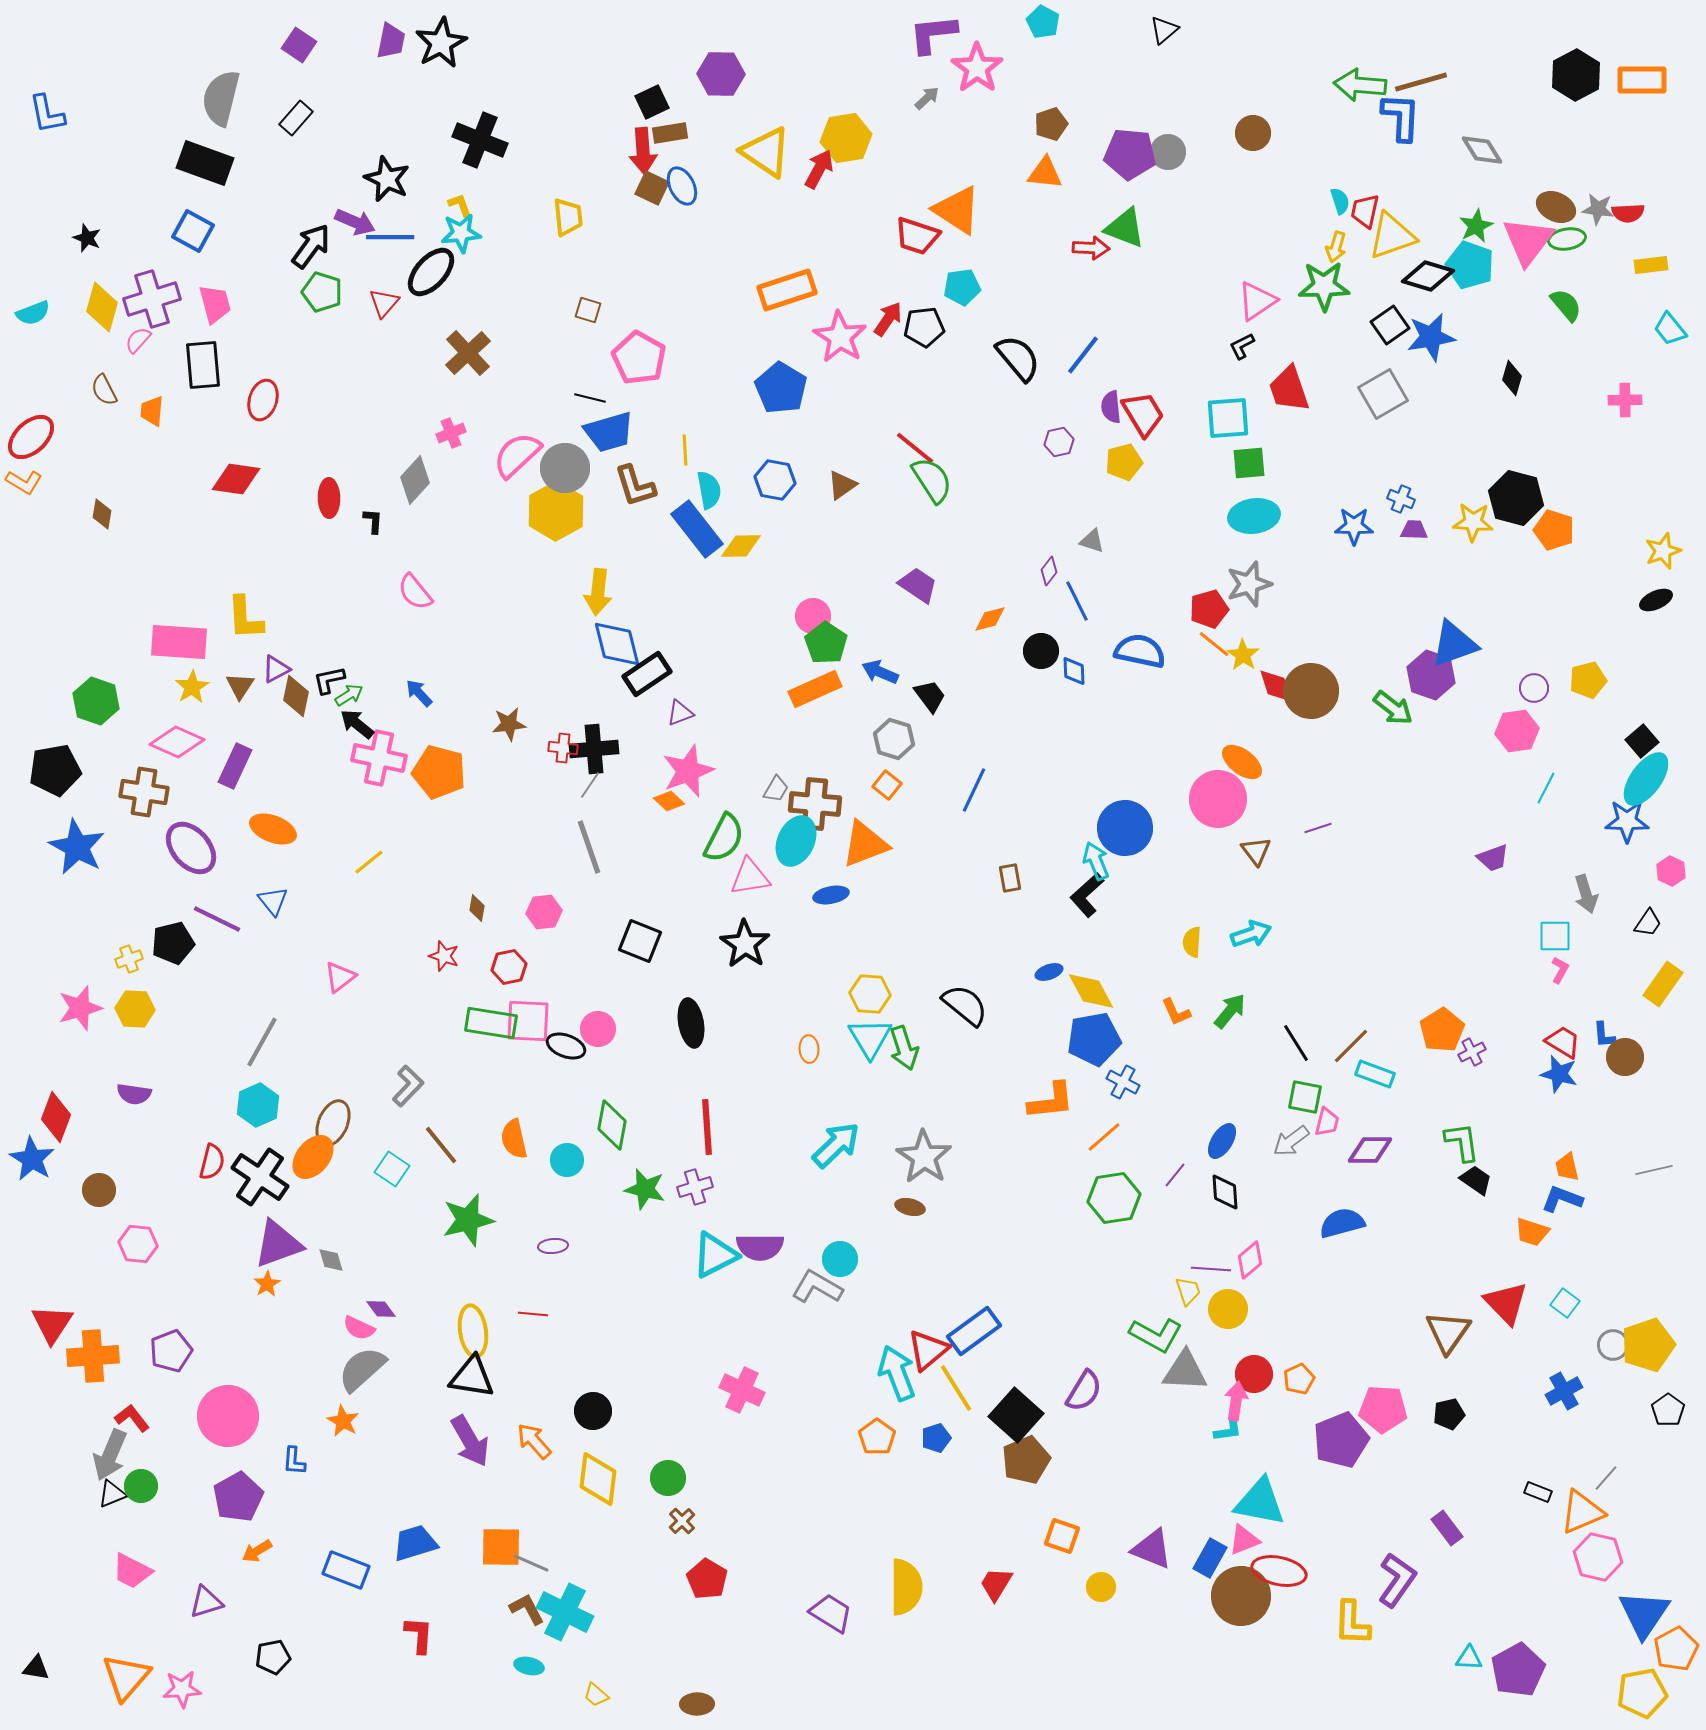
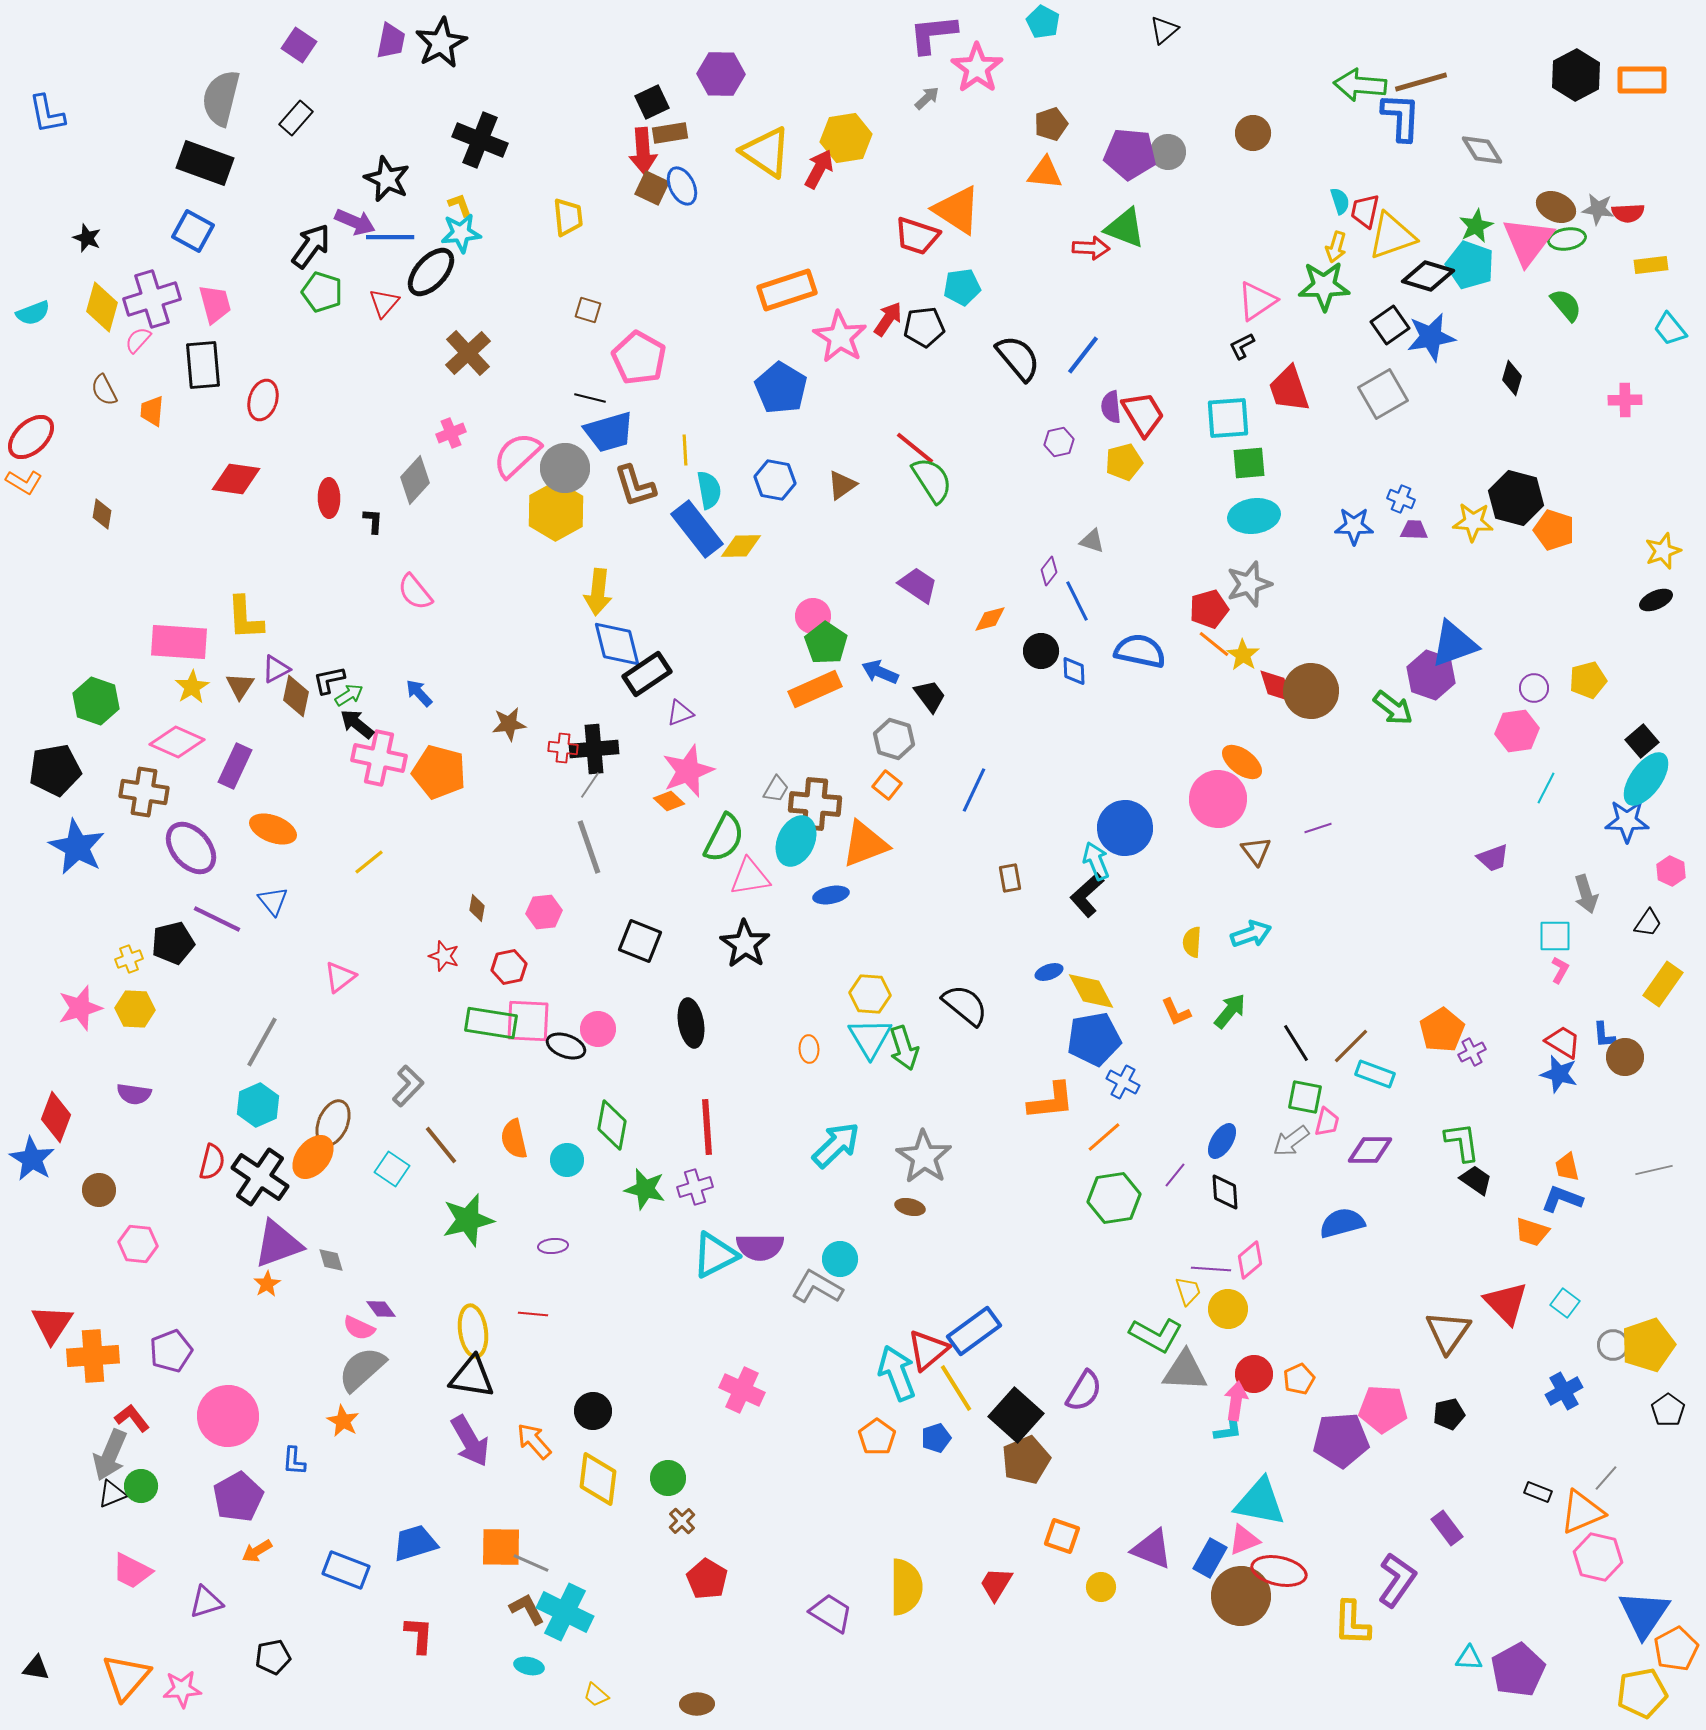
purple pentagon at (1341, 1440): rotated 18 degrees clockwise
